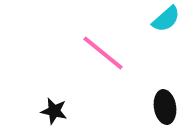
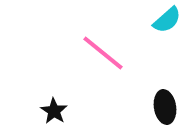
cyan semicircle: moved 1 px right, 1 px down
black star: rotated 20 degrees clockwise
